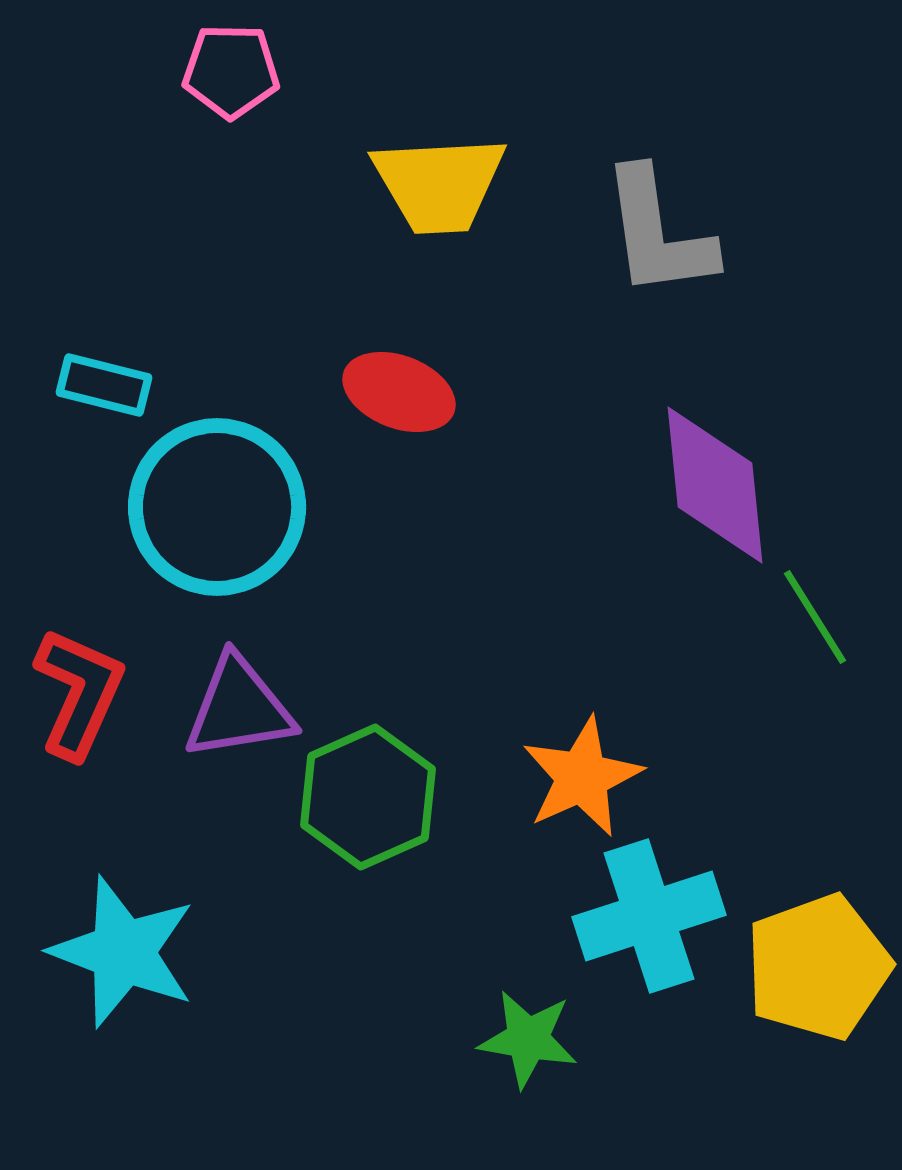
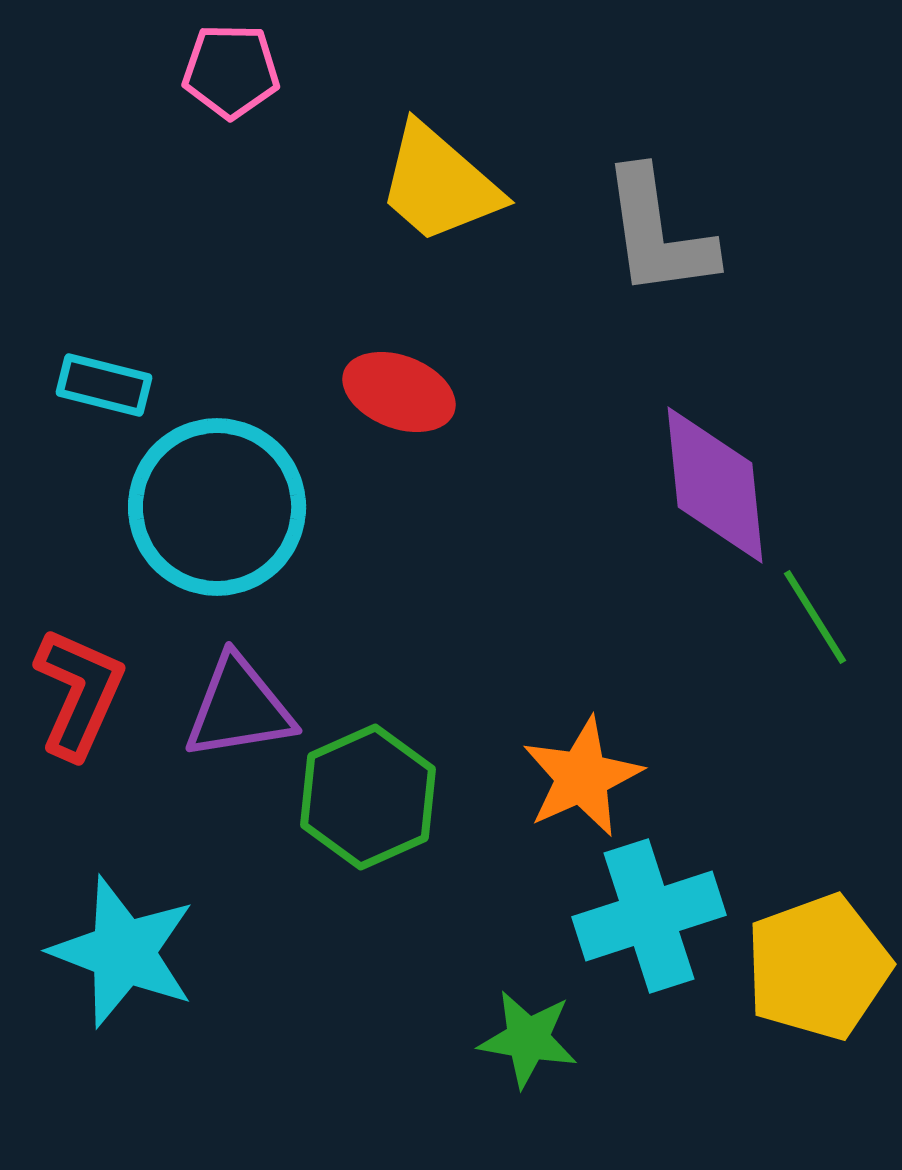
yellow trapezoid: rotated 44 degrees clockwise
